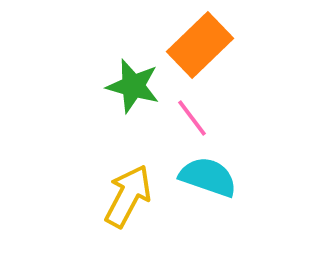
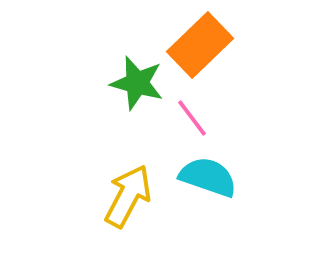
green star: moved 4 px right, 3 px up
